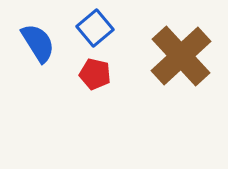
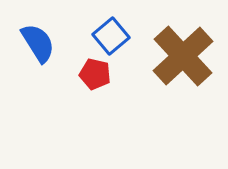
blue square: moved 16 px right, 8 px down
brown cross: moved 2 px right
